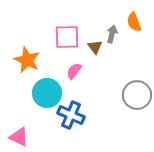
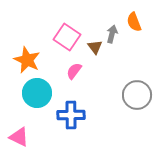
pink square: rotated 36 degrees clockwise
cyan circle: moved 10 px left
blue cross: rotated 24 degrees counterclockwise
